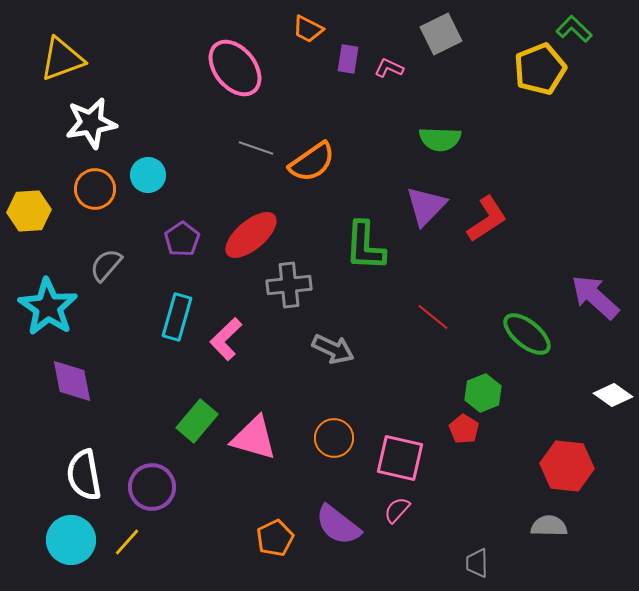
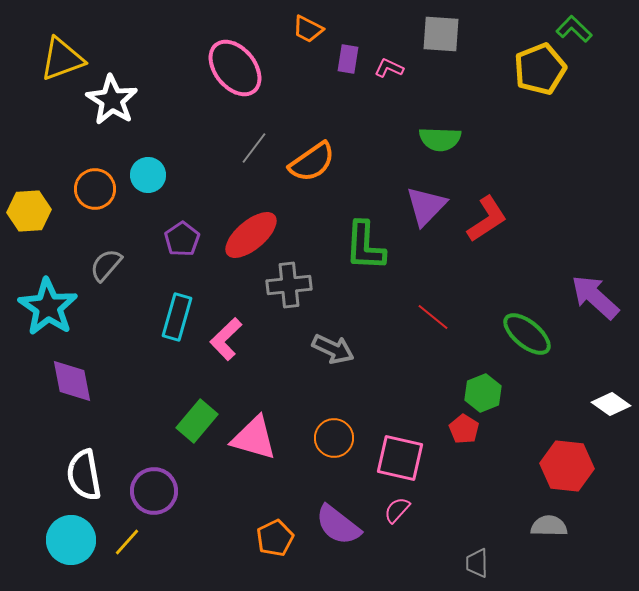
gray square at (441, 34): rotated 30 degrees clockwise
white star at (91, 123): moved 21 px right, 23 px up; rotated 30 degrees counterclockwise
gray line at (256, 148): moved 2 px left; rotated 72 degrees counterclockwise
white diamond at (613, 395): moved 2 px left, 9 px down
purple circle at (152, 487): moved 2 px right, 4 px down
